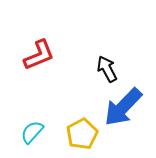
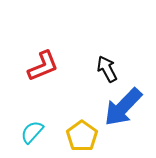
red L-shape: moved 4 px right, 11 px down
yellow pentagon: moved 2 px down; rotated 8 degrees counterclockwise
